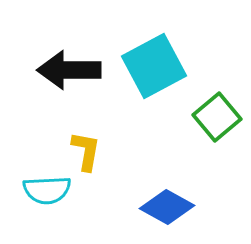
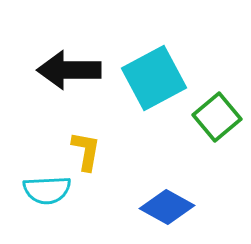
cyan square: moved 12 px down
